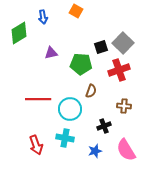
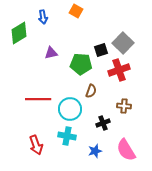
black square: moved 3 px down
black cross: moved 1 px left, 3 px up
cyan cross: moved 2 px right, 2 px up
